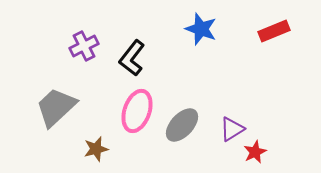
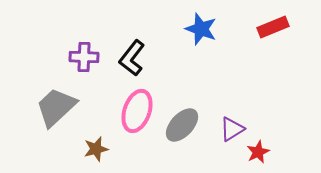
red rectangle: moved 1 px left, 4 px up
purple cross: moved 11 px down; rotated 28 degrees clockwise
red star: moved 3 px right
